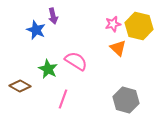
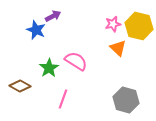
purple arrow: rotated 105 degrees counterclockwise
green star: moved 1 px right, 1 px up; rotated 12 degrees clockwise
